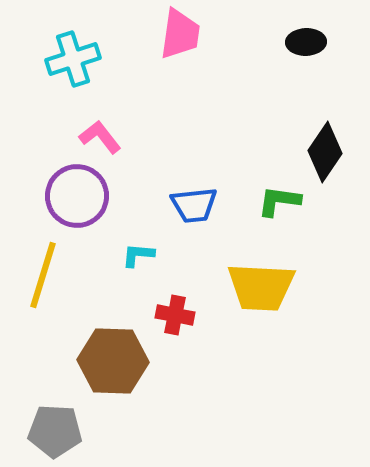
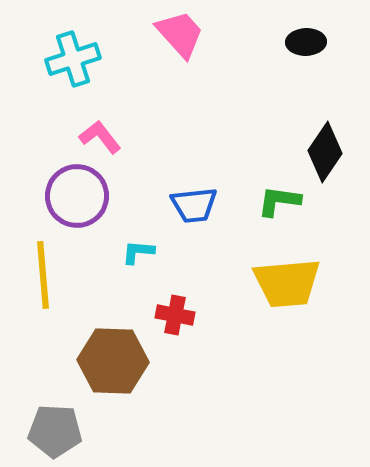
pink trapezoid: rotated 50 degrees counterclockwise
cyan L-shape: moved 3 px up
yellow line: rotated 22 degrees counterclockwise
yellow trapezoid: moved 26 px right, 4 px up; rotated 8 degrees counterclockwise
